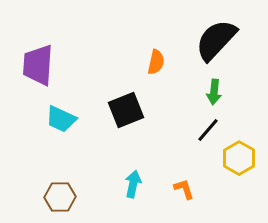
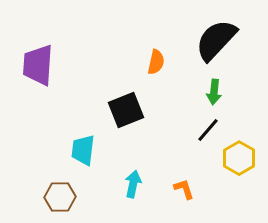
cyan trapezoid: moved 22 px right, 31 px down; rotated 72 degrees clockwise
